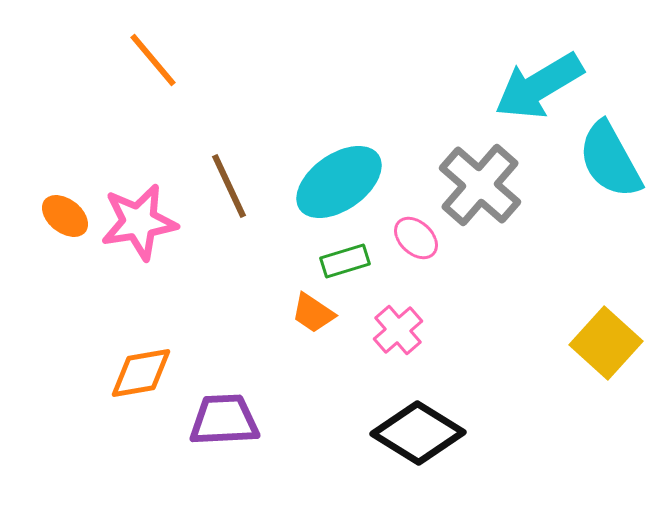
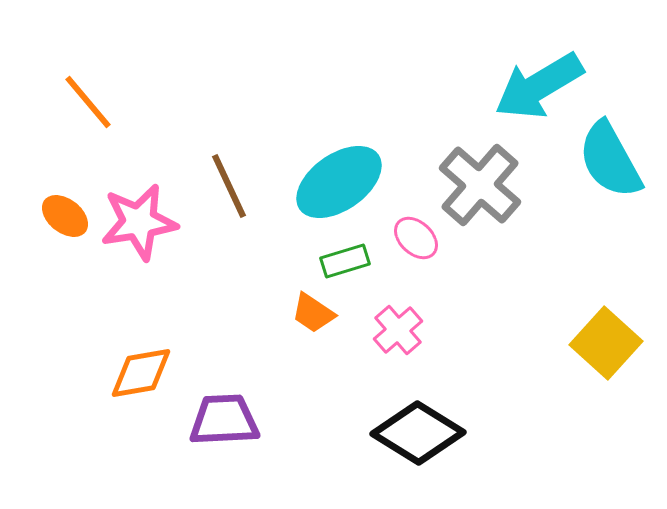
orange line: moved 65 px left, 42 px down
